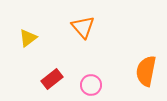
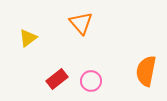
orange triangle: moved 2 px left, 4 px up
red rectangle: moved 5 px right
pink circle: moved 4 px up
